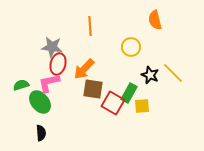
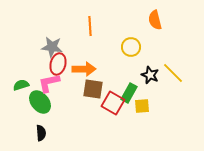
orange arrow: rotated 135 degrees counterclockwise
